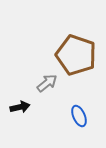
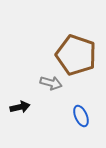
gray arrow: moved 4 px right; rotated 55 degrees clockwise
blue ellipse: moved 2 px right
